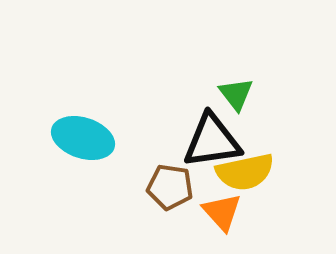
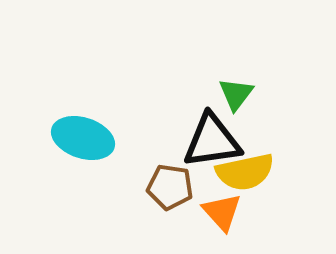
green triangle: rotated 15 degrees clockwise
